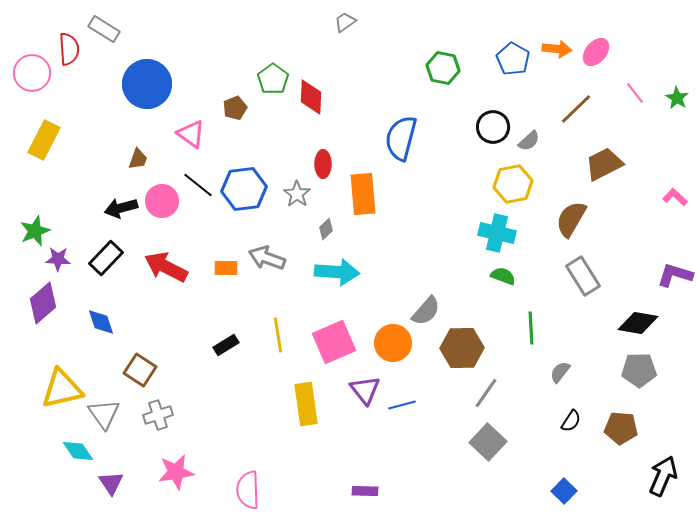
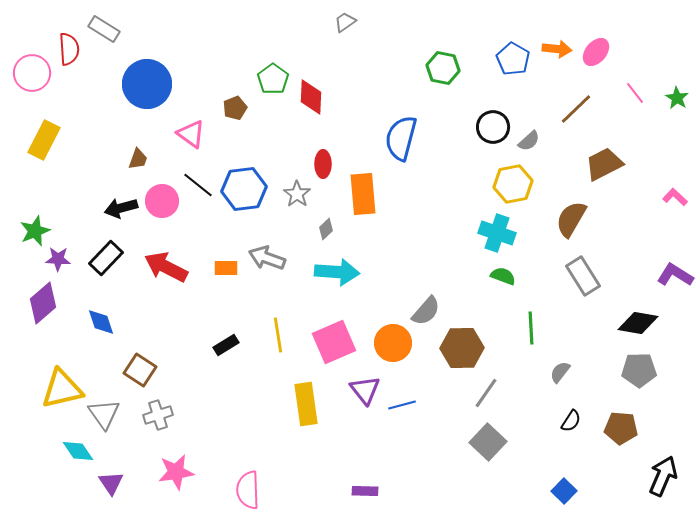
cyan cross at (497, 233): rotated 6 degrees clockwise
purple L-shape at (675, 275): rotated 15 degrees clockwise
